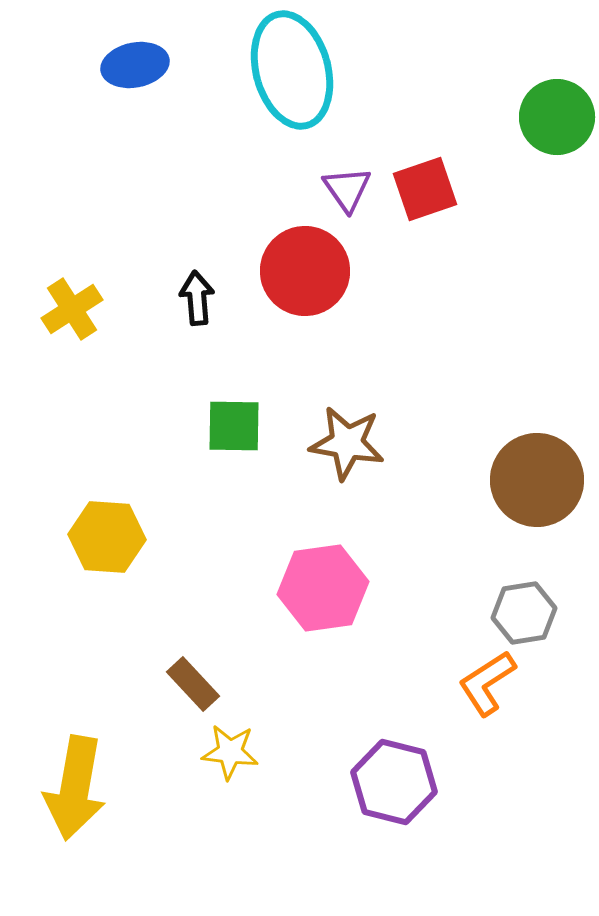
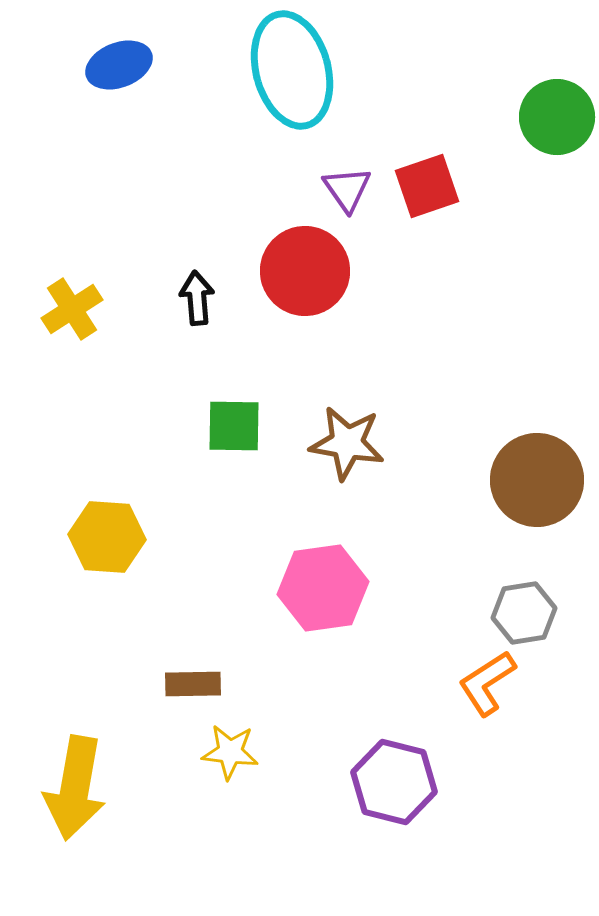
blue ellipse: moved 16 px left; rotated 10 degrees counterclockwise
red square: moved 2 px right, 3 px up
brown rectangle: rotated 48 degrees counterclockwise
